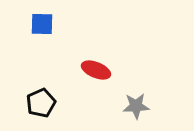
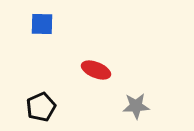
black pentagon: moved 4 px down
